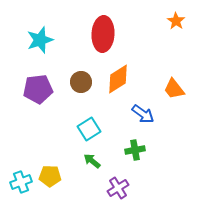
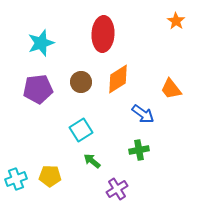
cyan star: moved 1 px right, 3 px down
orange trapezoid: moved 3 px left
cyan square: moved 8 px left, 1 px down
green cross: moved 4 px right
cyan cross: moved 5 px left, 3 px up
purple cross: moved 1 px left, 1 px down
